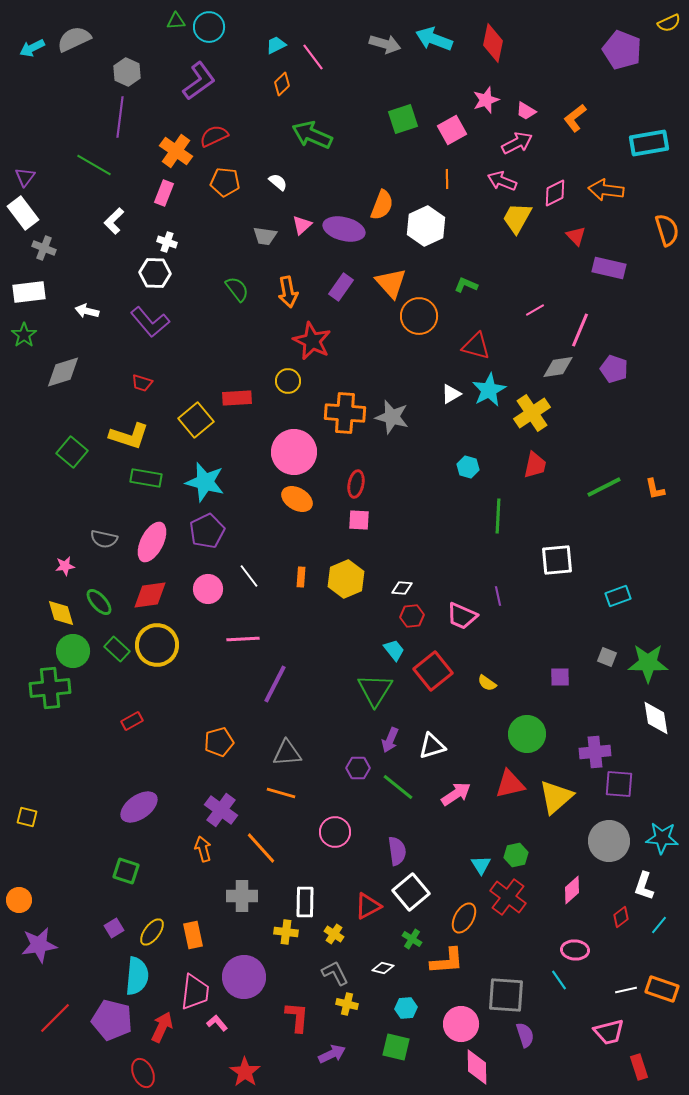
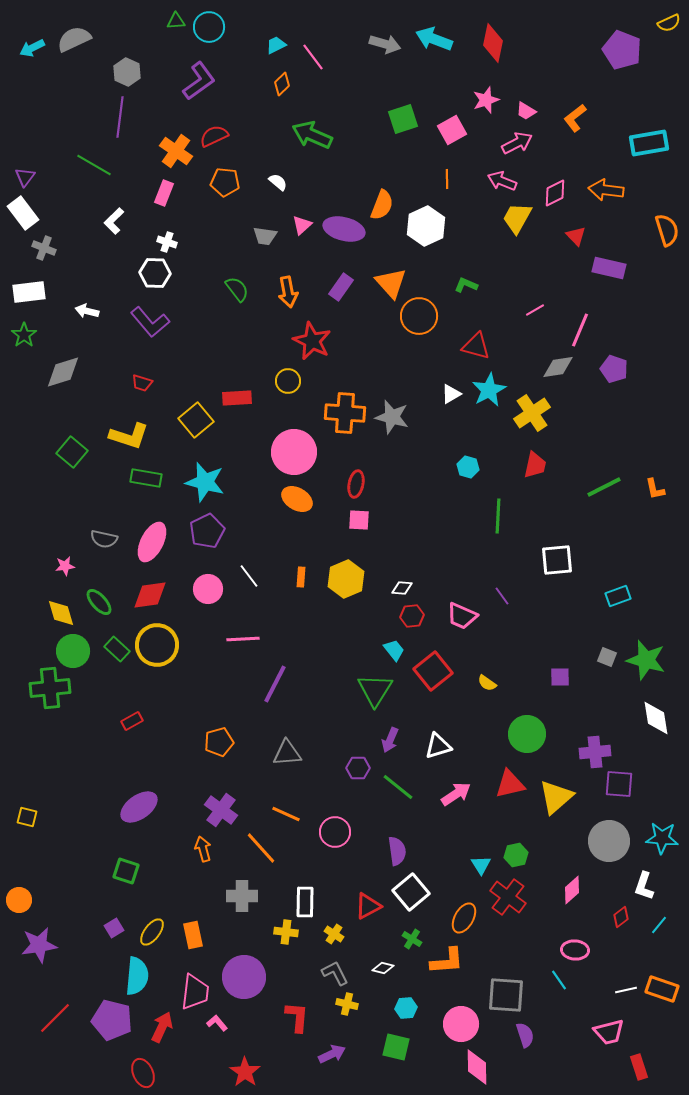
purple line at (498, 596): moved 4 px right; rotated 24 degrees counterclockwise
green star at (648, 663): moved 2 px left, 3 px up; rotated 15 degrees clockwise
white triangle at (432, 746): moved 6 px right
orange line at (281, 793): moved 5 px right, 21 px down; rotated 8 degrees clockwise
